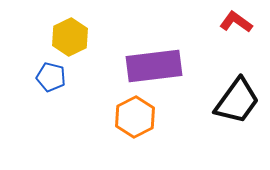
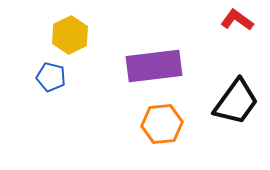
red L-shape: moved 1 px right, 2 px up
yellow hexagon: moved 2 px up
black trapezoid: moved 1 px left, 1 px down
orange hexagon: moved 27 px right, 7 px down; rotated 21 degrees clockwise
